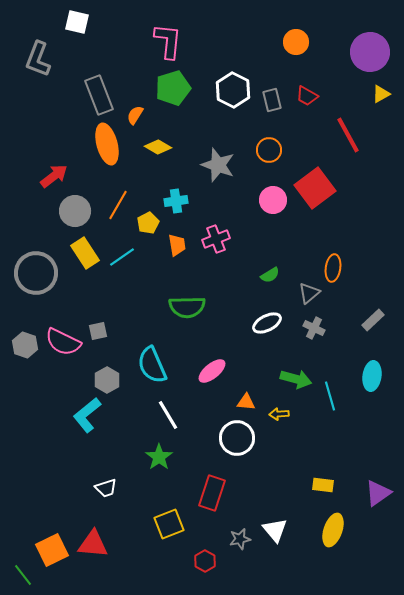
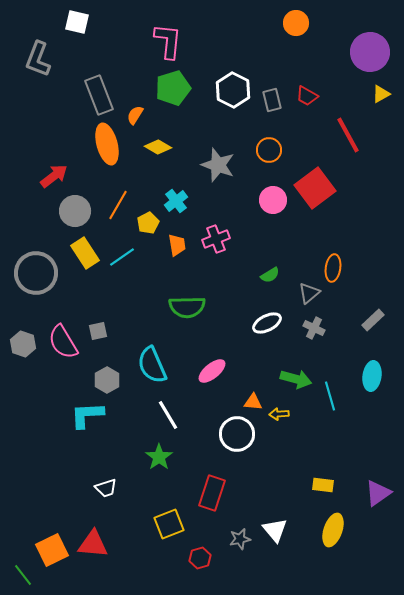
orange circle at (296, 42): moved 19 px up
cyan cross at (176, 201): rotated 30 degrees counterclockwise
pink semicircle at (63, 342): rotated 33 degrees clockwise
gray hexagon at (25, 345): moved 2 px left, 1 px up
orange triangle at (246, 402): moved 7 px right
cyan L-shape at (87, 415): rotated 36 degrees clockwise
white circle at (237, 438): moved 4 px up
red hexagon at (205, 561): moved 5 px left, 3 px up; rotated 15 degrees clockwise
